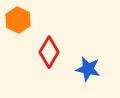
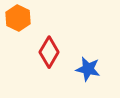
orange hexagon: moved 2 px up
